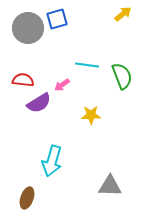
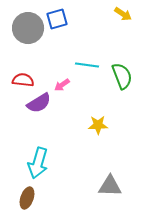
yellow arrow: rotated 72 degrees clockwise
yellow star: moved 7 px right, 10 px down
cyan arrow: moved 14 px left, 2 px down
